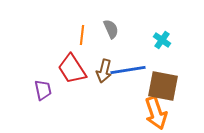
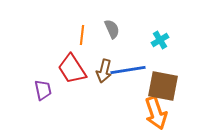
gray semicircle: moved 1 px right
cyan cross: moved 2 px left; rotated 24 degrees clockwise
